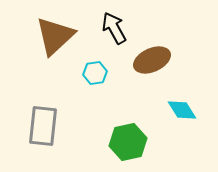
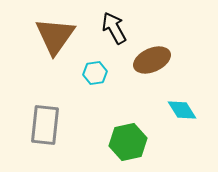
brown triangle: rotated 12 degrees counterclockwise
gray rectangle: moved 2 px right, 1 px up
